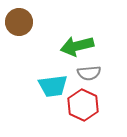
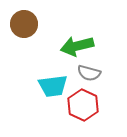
brown circle: moved 5 px right, 2 px down
gray semicircle: rotated 20 degrees clockwise
